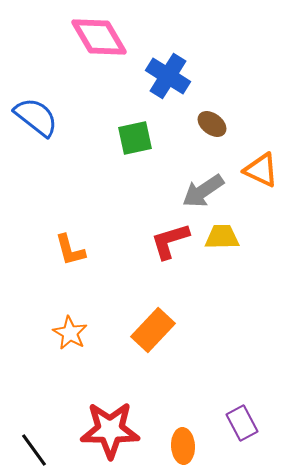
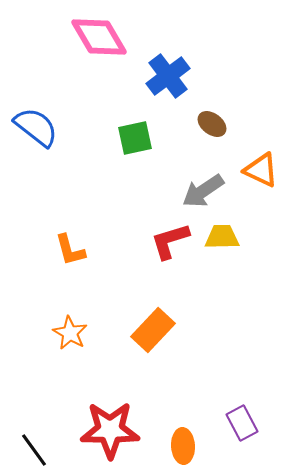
blue cross: rotated 21 degrees clockwise
blue semicircle: moved 10 px down
